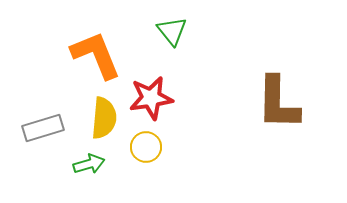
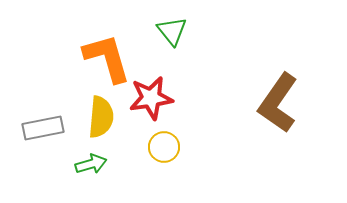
orange L-shape: moved 11 px right, 3 px down; rotated 6 degrees clockwise
brown L-shape: rotated 34 degrees clockwise
yellow semicircle: moved 3 px left, 1 px up
gray rectangle: rotated 6 degrees clockwise
yellow circle: moved 18 px right
green arrow: moved 2 px right
